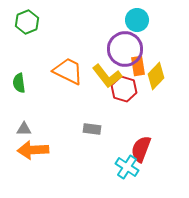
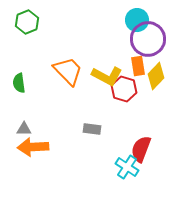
purple circle: moved 23 px right, 10 px up
orange trapezoid: rotated 20 degrees clockwise
yellow L-shape: rotated 24 degrees counterclockwise
orange arrow: moved 3 px up
